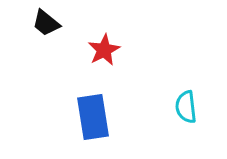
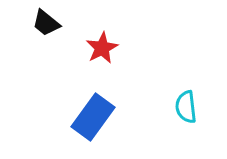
red star: moved 2 px left, 2 px up
blue rectangle: rotated 45 degrees clockwise
